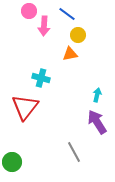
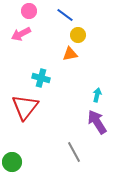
blue line: moved 2 px left, 1 px down
pink arrow: moved 23 px left, 8 px down; rotated 60 degrees clockwise
